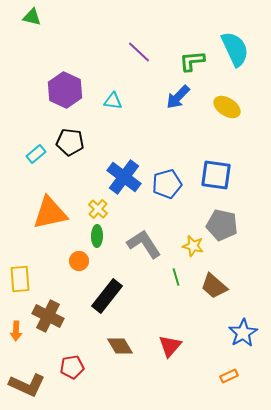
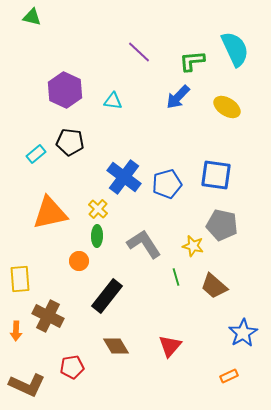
brown diamond: moved 4 px left
